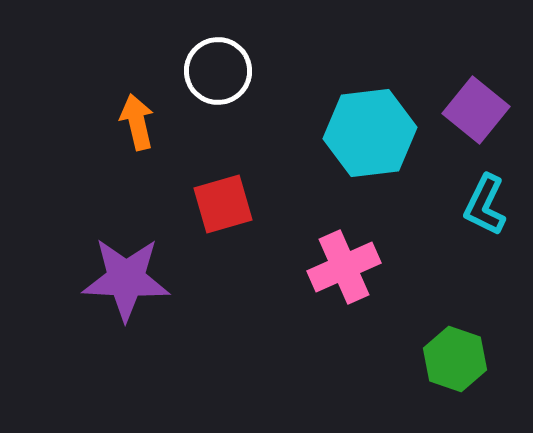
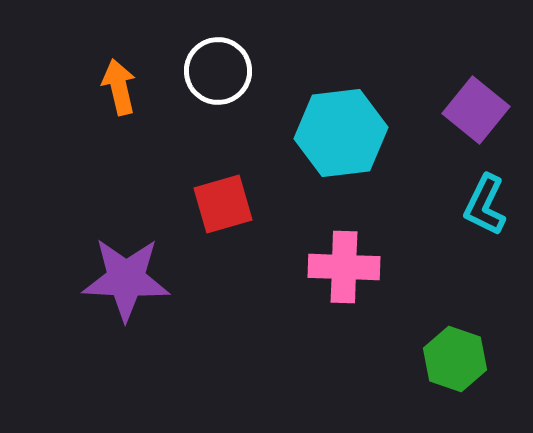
orange arrow: moved 18 px left, 35 px up
cyan hexagon: moved 29 px left
pink cross: rotated 26 degrees clockwise
